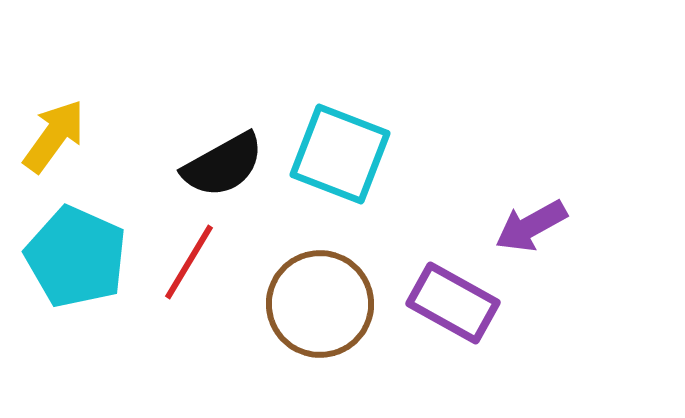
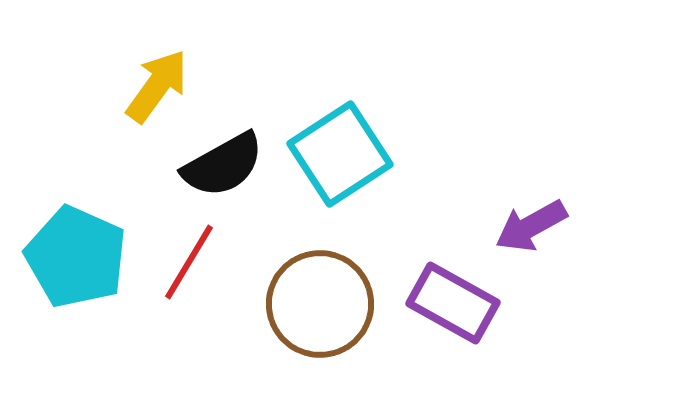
yellow arrow: moved 103 px right, 50 px up
cyan square: rotated 36 degrees clockwise
